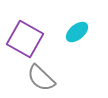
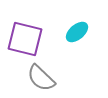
purple square: rotated 15 degrees counterclockwise
